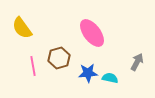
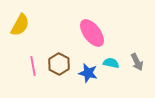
yellow semicircle: moved 2 px left, 3 px up; rotated 115 degrees counterclockwise
brown hexagon: moved 6 px down; rotated 15 degrees counterclockwise
gray arrow: rotated 126 degrees clockwise
blue star: rotated 18 degrees clockwise
cyan semicircle: moved 1 px right, 15 px up
